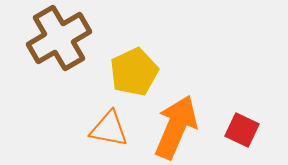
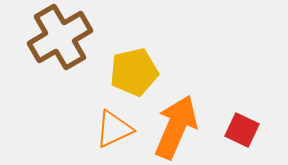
brown cross: moved 1 px right, 1 px up
yellow pentagon: rotated 12 degrees clockwise
orange triangle: moved 5 px right; rotated 36 degrees counterclockwise
